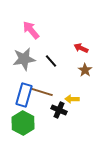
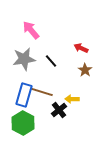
black cross: rotated 28 degrees clockwise
